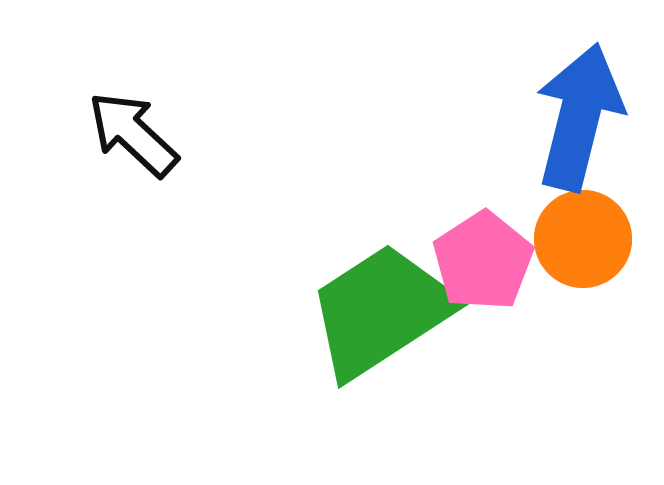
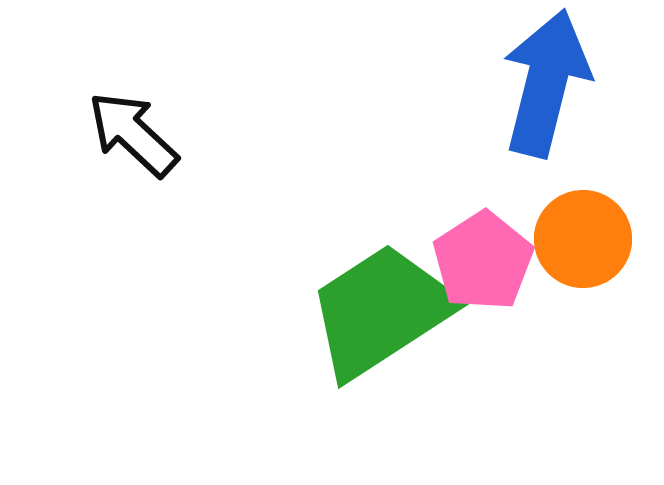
blue arrow: moved 33 px left, 34 px up
